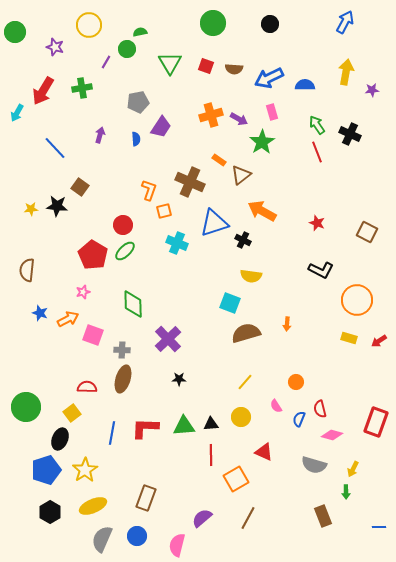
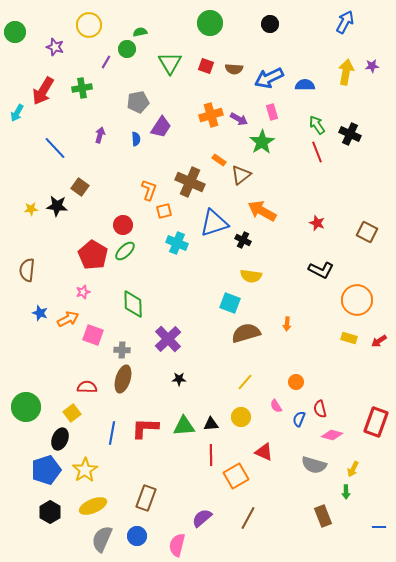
green circle at (213, 23): moved 3 px left
purple star at (372, 90): moved 24 px up
orange square at (236, 479): moved 3 px up
